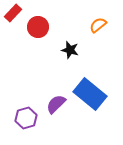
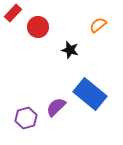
purple semicircle: moved 3 px down
